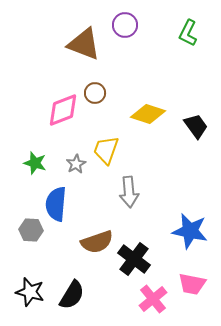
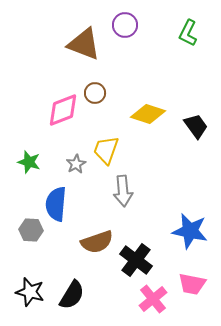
green star: moved 6 px left, 1 px up
gray arrow: moved 6 px left, 1 px up
black cross: moved 2 px right, 1 px down
